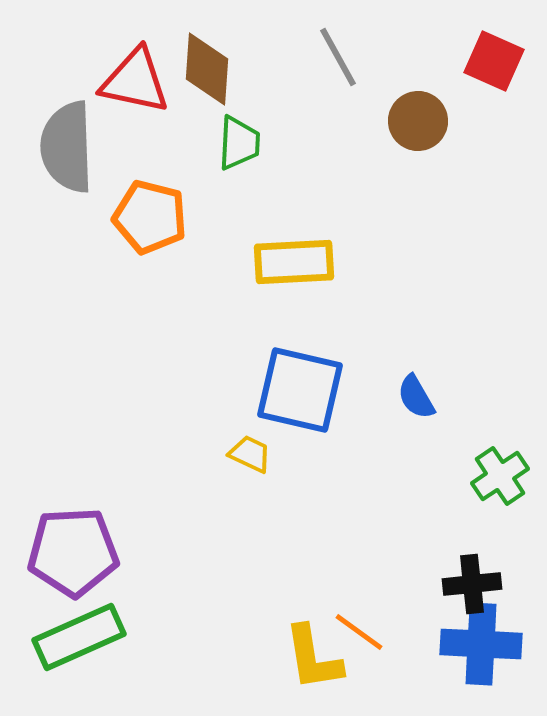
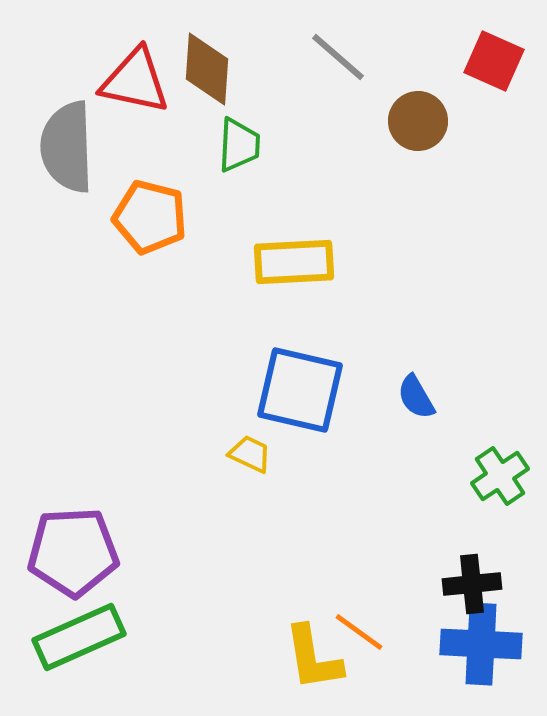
gray line: rotated 20 degrees counterclockwise
green trapezoid: moved 2 px down
